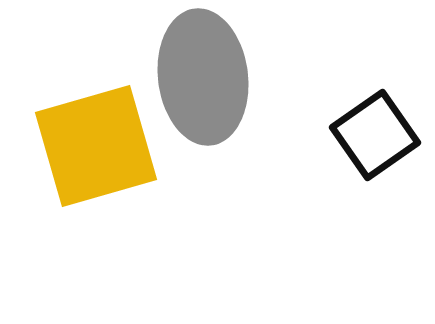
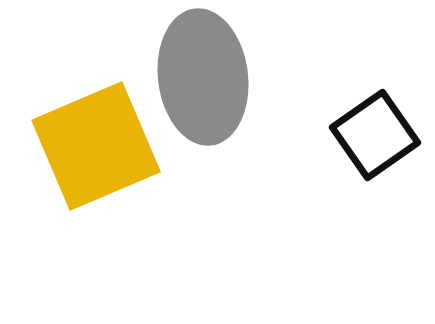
yellow square: rotated 7 degrees counterclockwise
